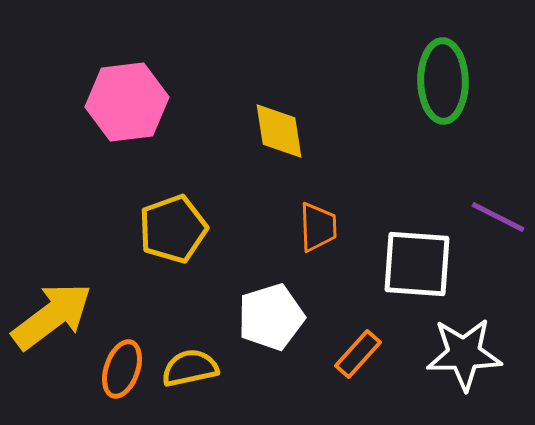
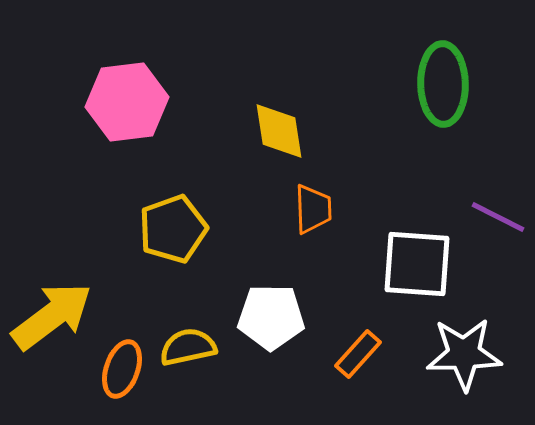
green ellipse: moved 3 px down
orange trapezoid: moved 5 px left, 18 px up
white pentagon: rotated 18 degrees clockwise
yellow semicircle: moved 2 px left, 21 px up
